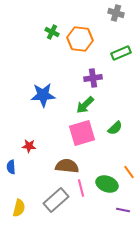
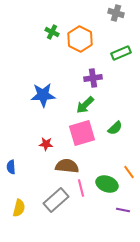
orange hexagon: rotated 20 degrees clockwise
red star: moved 17 px right, 2 px up
